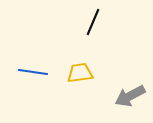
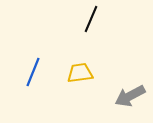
black line: moved 2 px left, 3 px up
blue line: rotated 76 degrees counterclockwise
